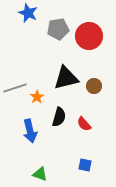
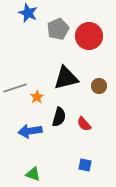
gray pentagon: rotated 15 degrees counterclockwise
brown circle: moved 5 px right
blue arrow: rotated 95 degrees clockwise
green triangle: moved 7 px left
